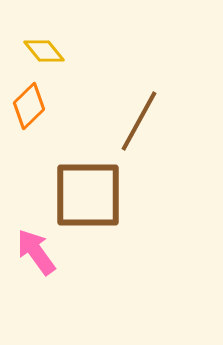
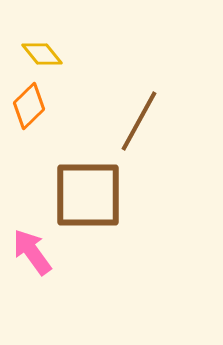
yellow diamond: moved 2 px left, 3 px down
pink arrow: moved 4 px left
